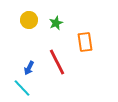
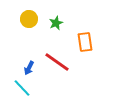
yellow circle: moved 1 px up
red line: rotated 28 degrees counterclockwise
